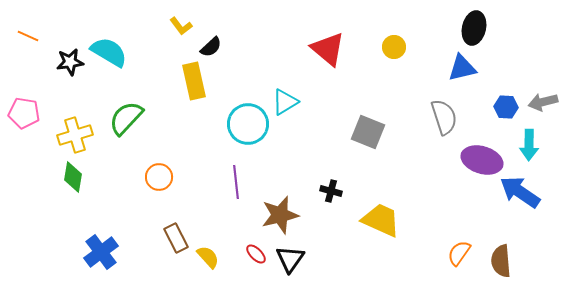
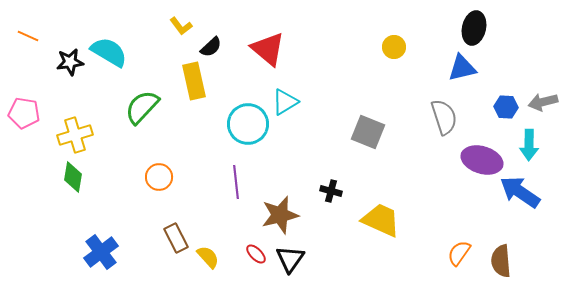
red triangle: moved 60 px left
green semicircle: moved 16 px right, 11 px up
